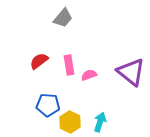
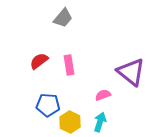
pink semicircle: moved 14 px right, 20 px down
